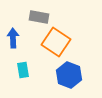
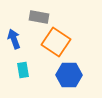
blue arrow: moved 1 px right, 1 px down; rotated 18 degrees counterclockwise
blue hexagon: rotated 20 degrees counterclockwise
